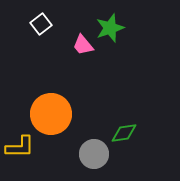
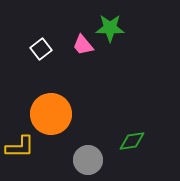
white square: moved 25 px down
green star: rotated 20 degrees clockwise
green diamond: moved 8 px right, 8 px down
gray circle: moved 6 px left, 6 px down
